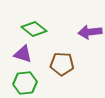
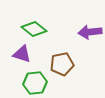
purple triangle: moved 1 px left
brown pentagon: rotated 15 degrees counterclockwise
green hexagon: moved 10 px right
